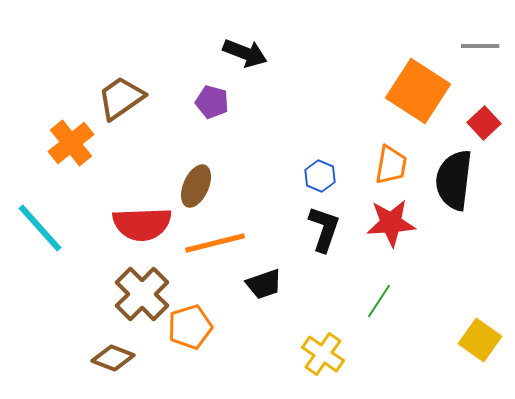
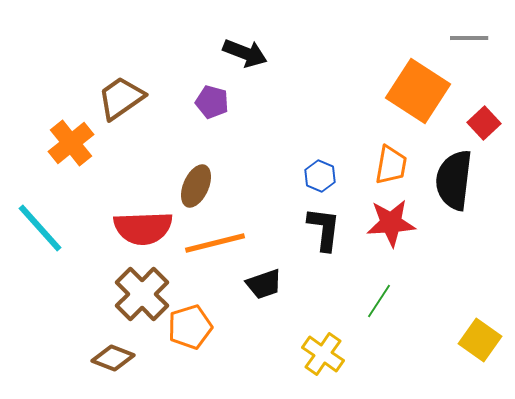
gray line: moved 11 px left, 8 px up
red semicircle: moved 1 px right, 4 px down
black L-shape: rotated 12 degrees counterclockwise
